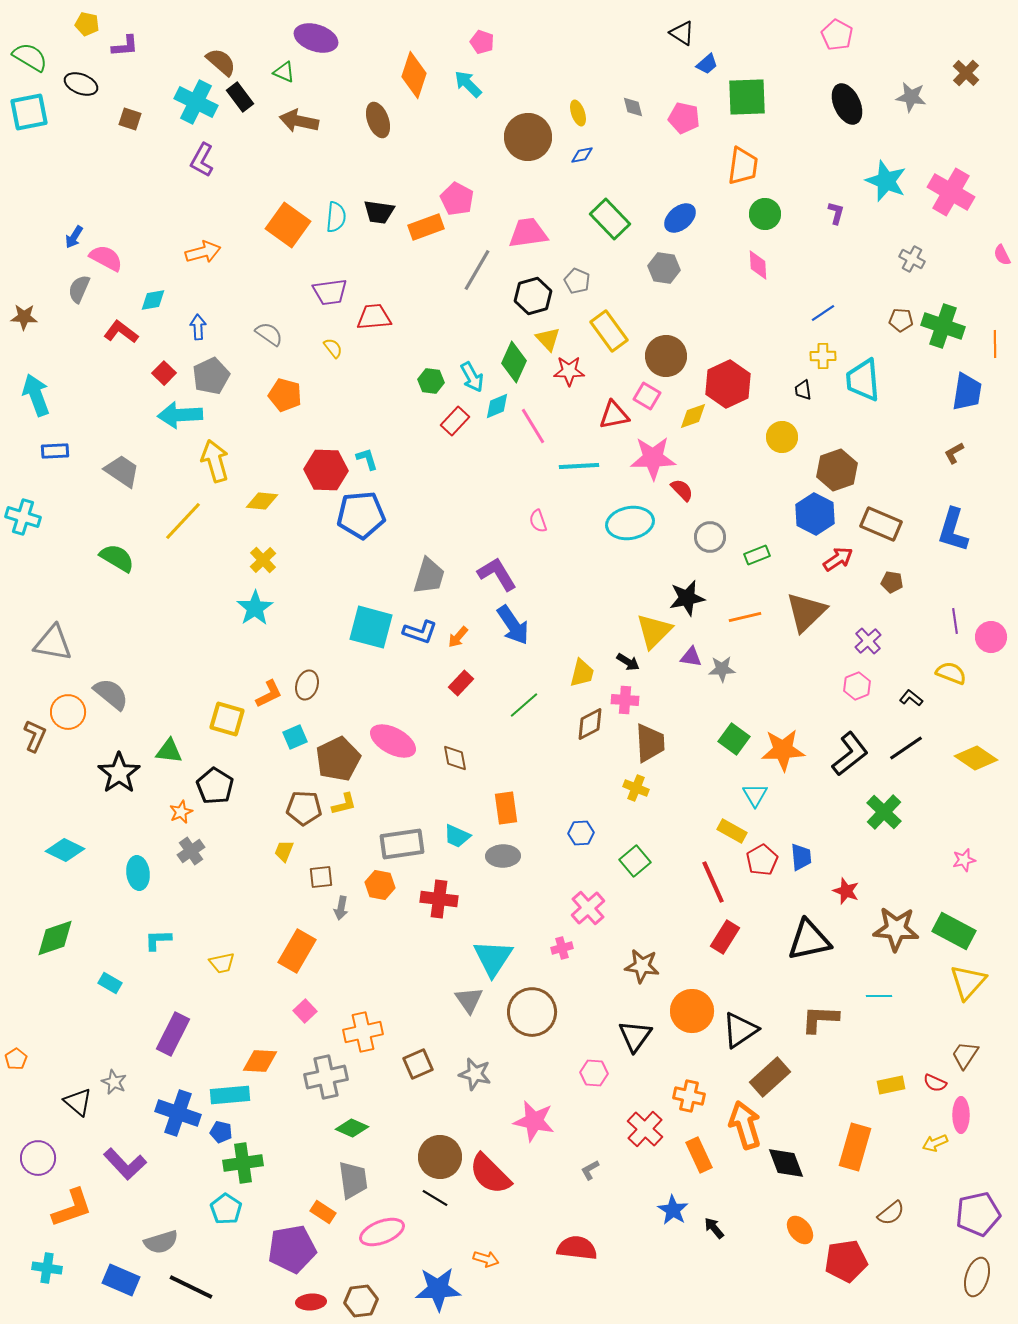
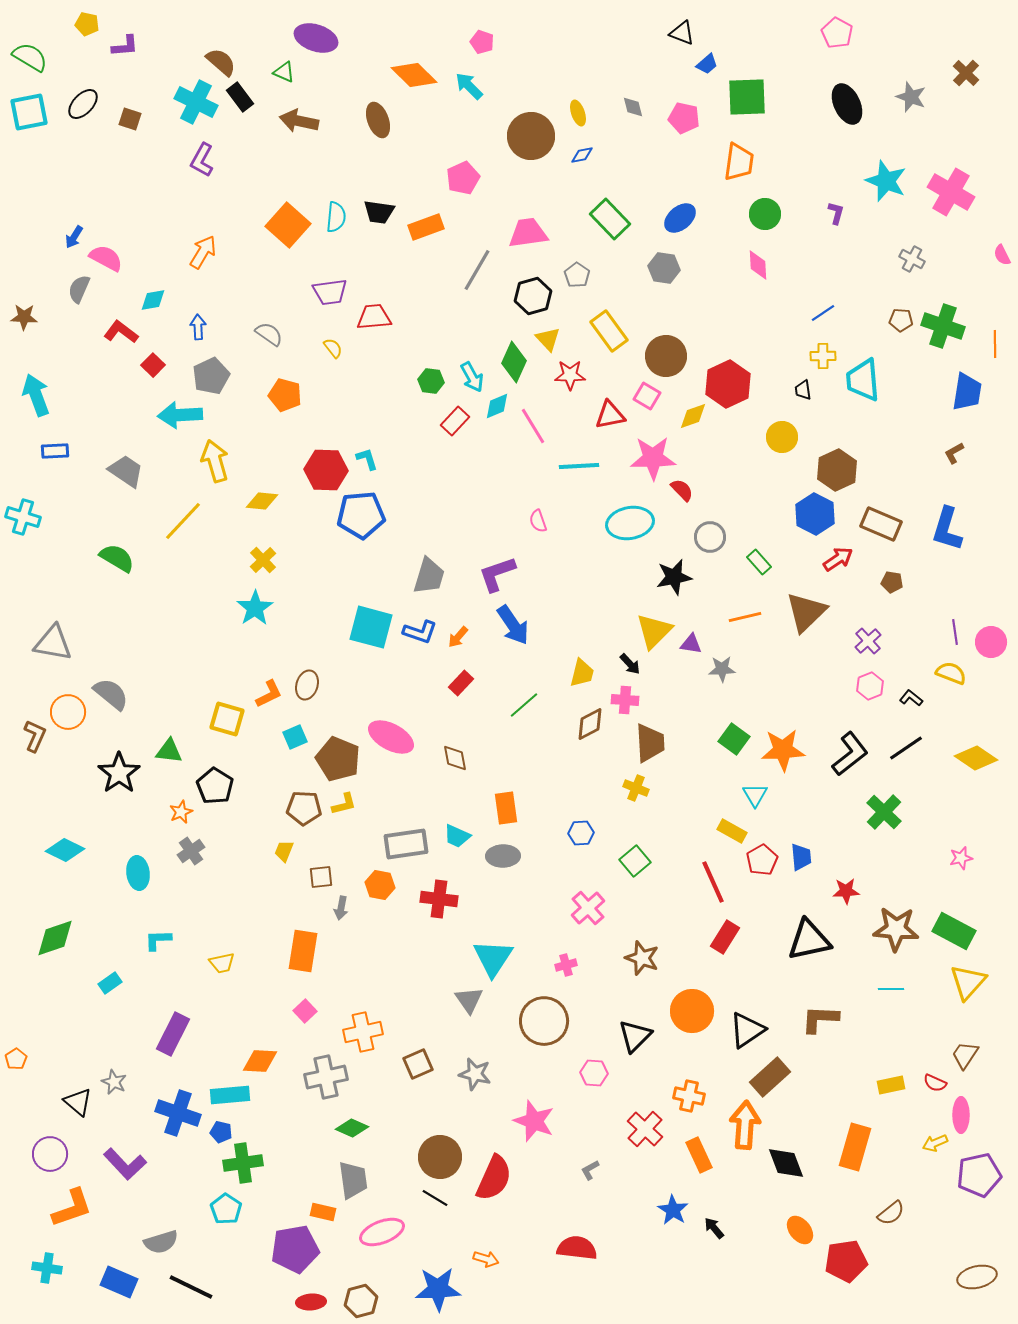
black triangle at (682, 33): rotated 12 degrees counterclockwise
pink pentagon at (837, 35): moved 2 px up
orange diamond at (414, 75): rotated 63 degrees counterclockwise
black ellipse at (81, 84): moved 2 px right, 20 px down; rotated 68 degrees counterclockwise
cyan arrow at (468, 84): moved 1 px right, 2 px down
gray star at (911, 97): rotated 12 degrees clockwise
brown circle at (528, 137): moved 3 px right, 1 px up
orange trapezoid at (743, 166): moved 4 px left, 4 px up
pink pentagon at (457, 199): moved 6 px right, 21 px up; rotated 20 degrees clockwise
orange square at (288, 225): rotated 6 degrees clockwise
orange arrow at (203, 252): rotated 44 degrees counterclockwise
gray pentagon at (577, 281): moved 6 px up; rotated 10 degrees clockwise
red star at (569, 371): moved 1 px right, 4 px down
red square at (164, 373): moved 11 px left, 8 px up
red triangle at (614, 415): moved 4 px left
brown hexagon at (837, 470): rotated 6 degrees counterclockwise
gray trapezoid at (122, 471): moved 4 px right
blue L-shape at (953, 530): moved 6 px left, 1 px up
green rectangle at (757, 555): moved 2 px right, 7 px down; rotated 70 degrees clockwise
purple L-shape at (497, 574): rotated 78 degrees counterclockwise
black star at (687, 598): moved 13 px left, 21 px up
purple line at (955, 621): moved 11 px down
pink circle at (991, 637): moved 5 px down
purple triangle at (691, 657): moved 13 px up
black arrow at (628, 662): moved 2 px right, 2 px down; rotated 15 degrees clockwise
pink hexagon at (857, 686): moved 13 px right
pink ellipse at (393, 741): moved 2 px left, 4 px up
brown pentagon at (338, 759): rotated 24 degrees counterclockwise
gray rectangle at (402, 844): moved 4 px right
pink star at (964, 860): moved 3 px left, 2 px up
red star at (846, 891): rotated 24 degrees counterclockwise
pink cross at (562, 948): moved 4 px right, 17 px down
orange rectangle at (297, 951): moved 6 px right; rotated 21 degrees counterclockwise
brown star at (642, 966): moved 8 px up; rotated 12 degrees clockwise
cyan rectangle at (110, 983): rotated 65 degrees counterclockwise
cyan line at (879, 996): moved 12 px right, 7 px up
brown circle at (532, 1012): moved 12 px right, 9 px down
black triangle at (740, 1030): moved 7 px right
black triangle at (635, 1036): rotated 9 degrees clockwise
pink star at (534, 1121): rotated 9 degrees clockwise
orange arrow at (745, 1125): rotated 21 degrees clockwise
purple circle at (38, 1158): moved 12 px right, 4 px up
red semicircle at (490, 1174): moved 4 px right, 4 px down; rotated 111 degrees counterclockwise
orange rectangle at (323, 1212): rotated 20 degrees counterclockwise
purple pentagon at (978, 1214): moved 1 px right, 39 px up
purple pentagon at (292, 1249): moved 3 px right
brown ellipse at (977, 1277): rotated 60 degrees clockwise
blue rectangle at (121, 1280): moved 2 px left, 2 px down
brown hexagon at (361, 1301): rotated 8 degrees counterclockwise
